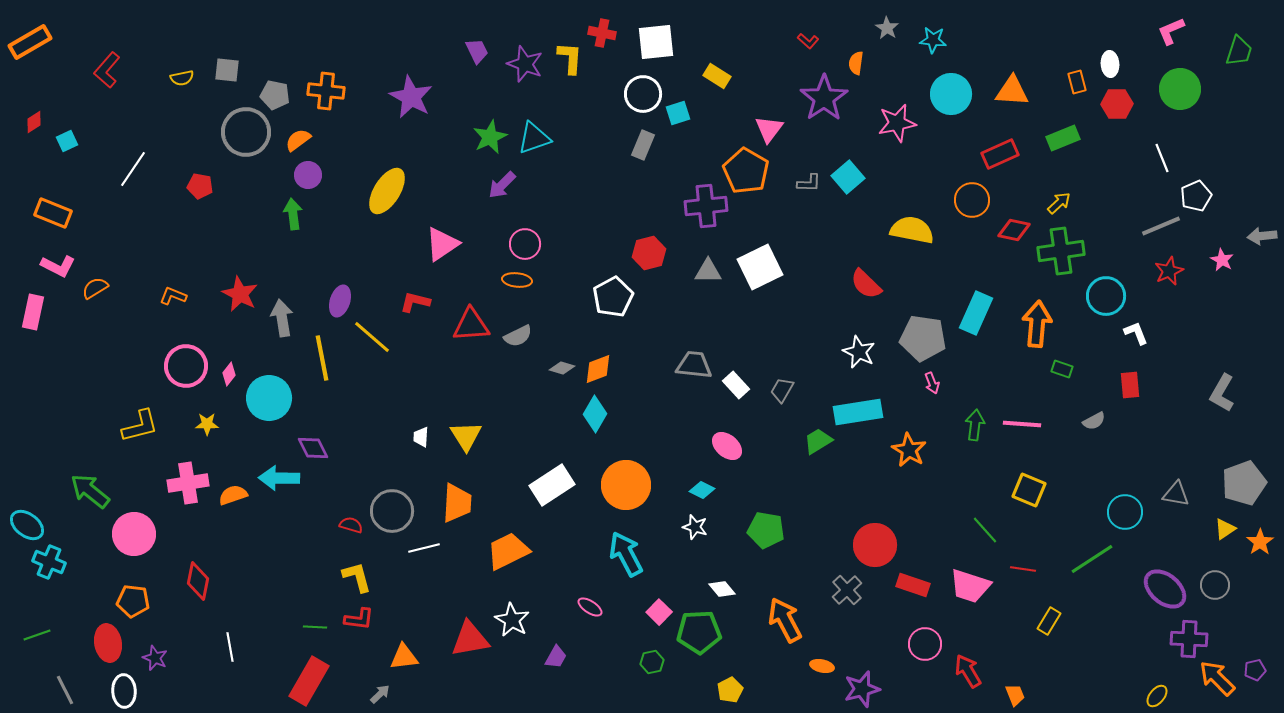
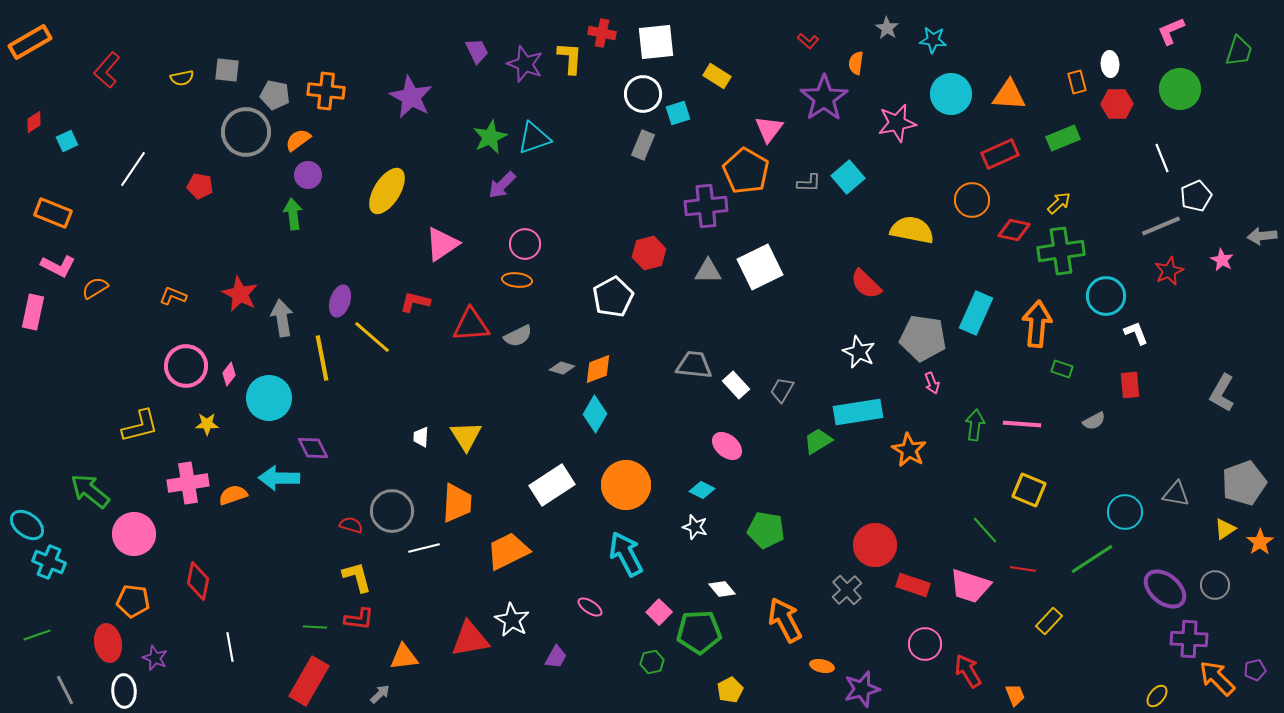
orange triangle at (1012, 91): moved 3 px left, 4 px down
yellow rectangle at (1049, 621): rotated 12 degrees clockwise
